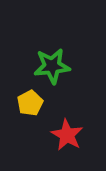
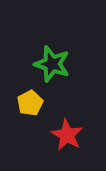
green star: moved 2 px up; rotated 24 degrees clockwise
